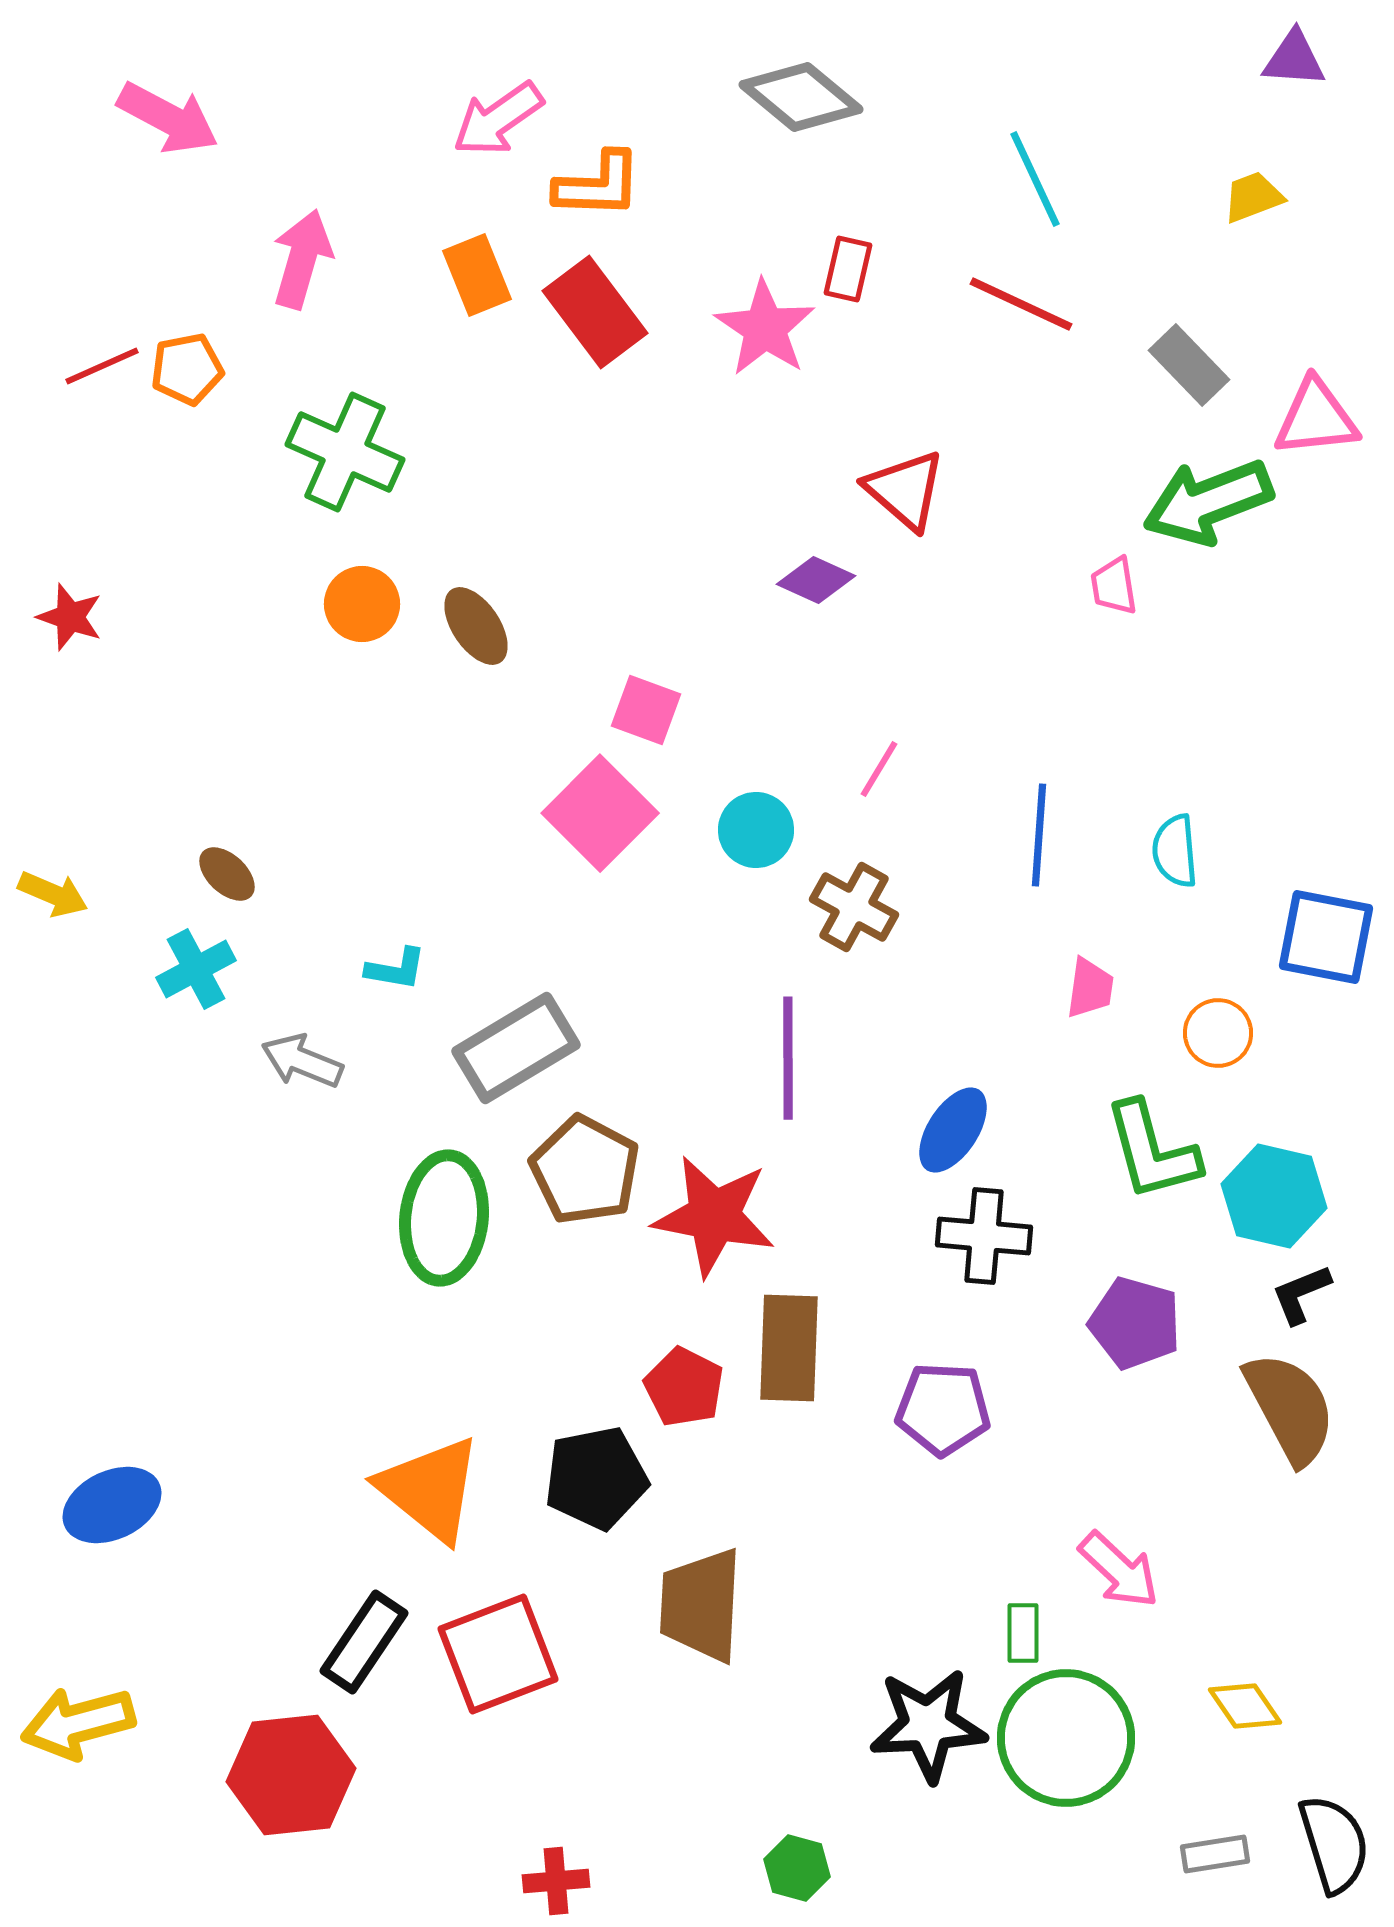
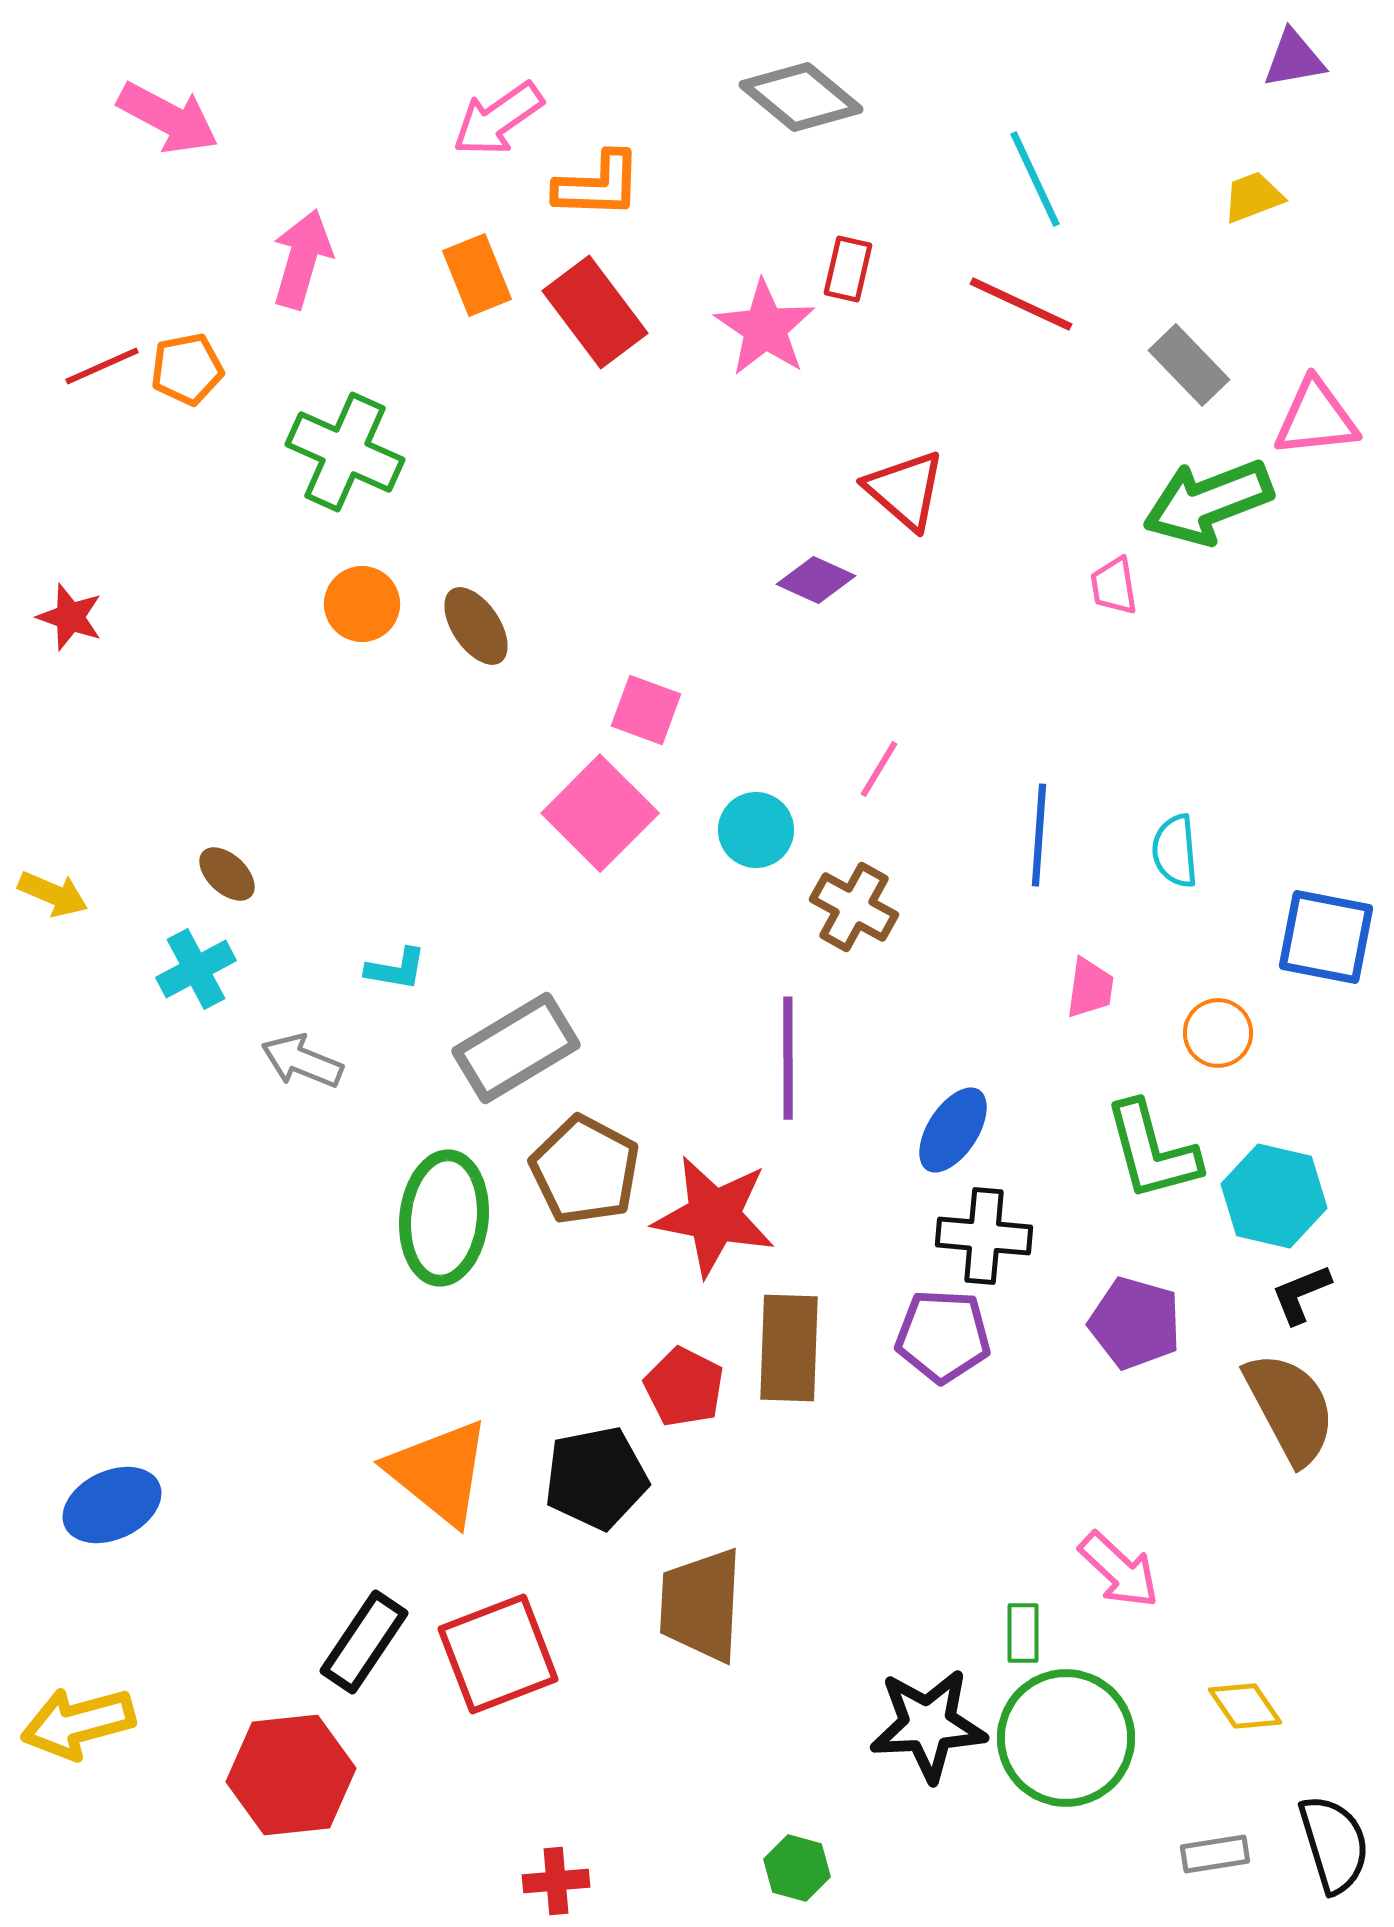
purple triangle at (1294, 59): rotated 14 degrees counterclockwise
purple pentagon at (943, 1409): moved 73 px up
orange triangle at (430, 1489): moved 9 px right, 17 px up
